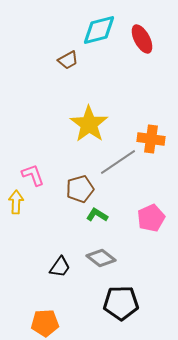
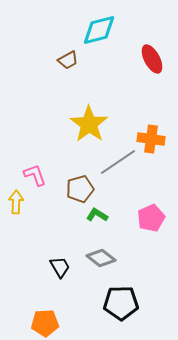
red ellipse: moved 10 px right, 20 px down
pink L-shape: moved 2 px right
black trapezoid: rotated 65 degrees counterclockwise
